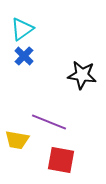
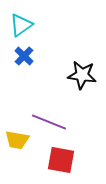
cyan triangle: moved 1 px left, 4 px up
